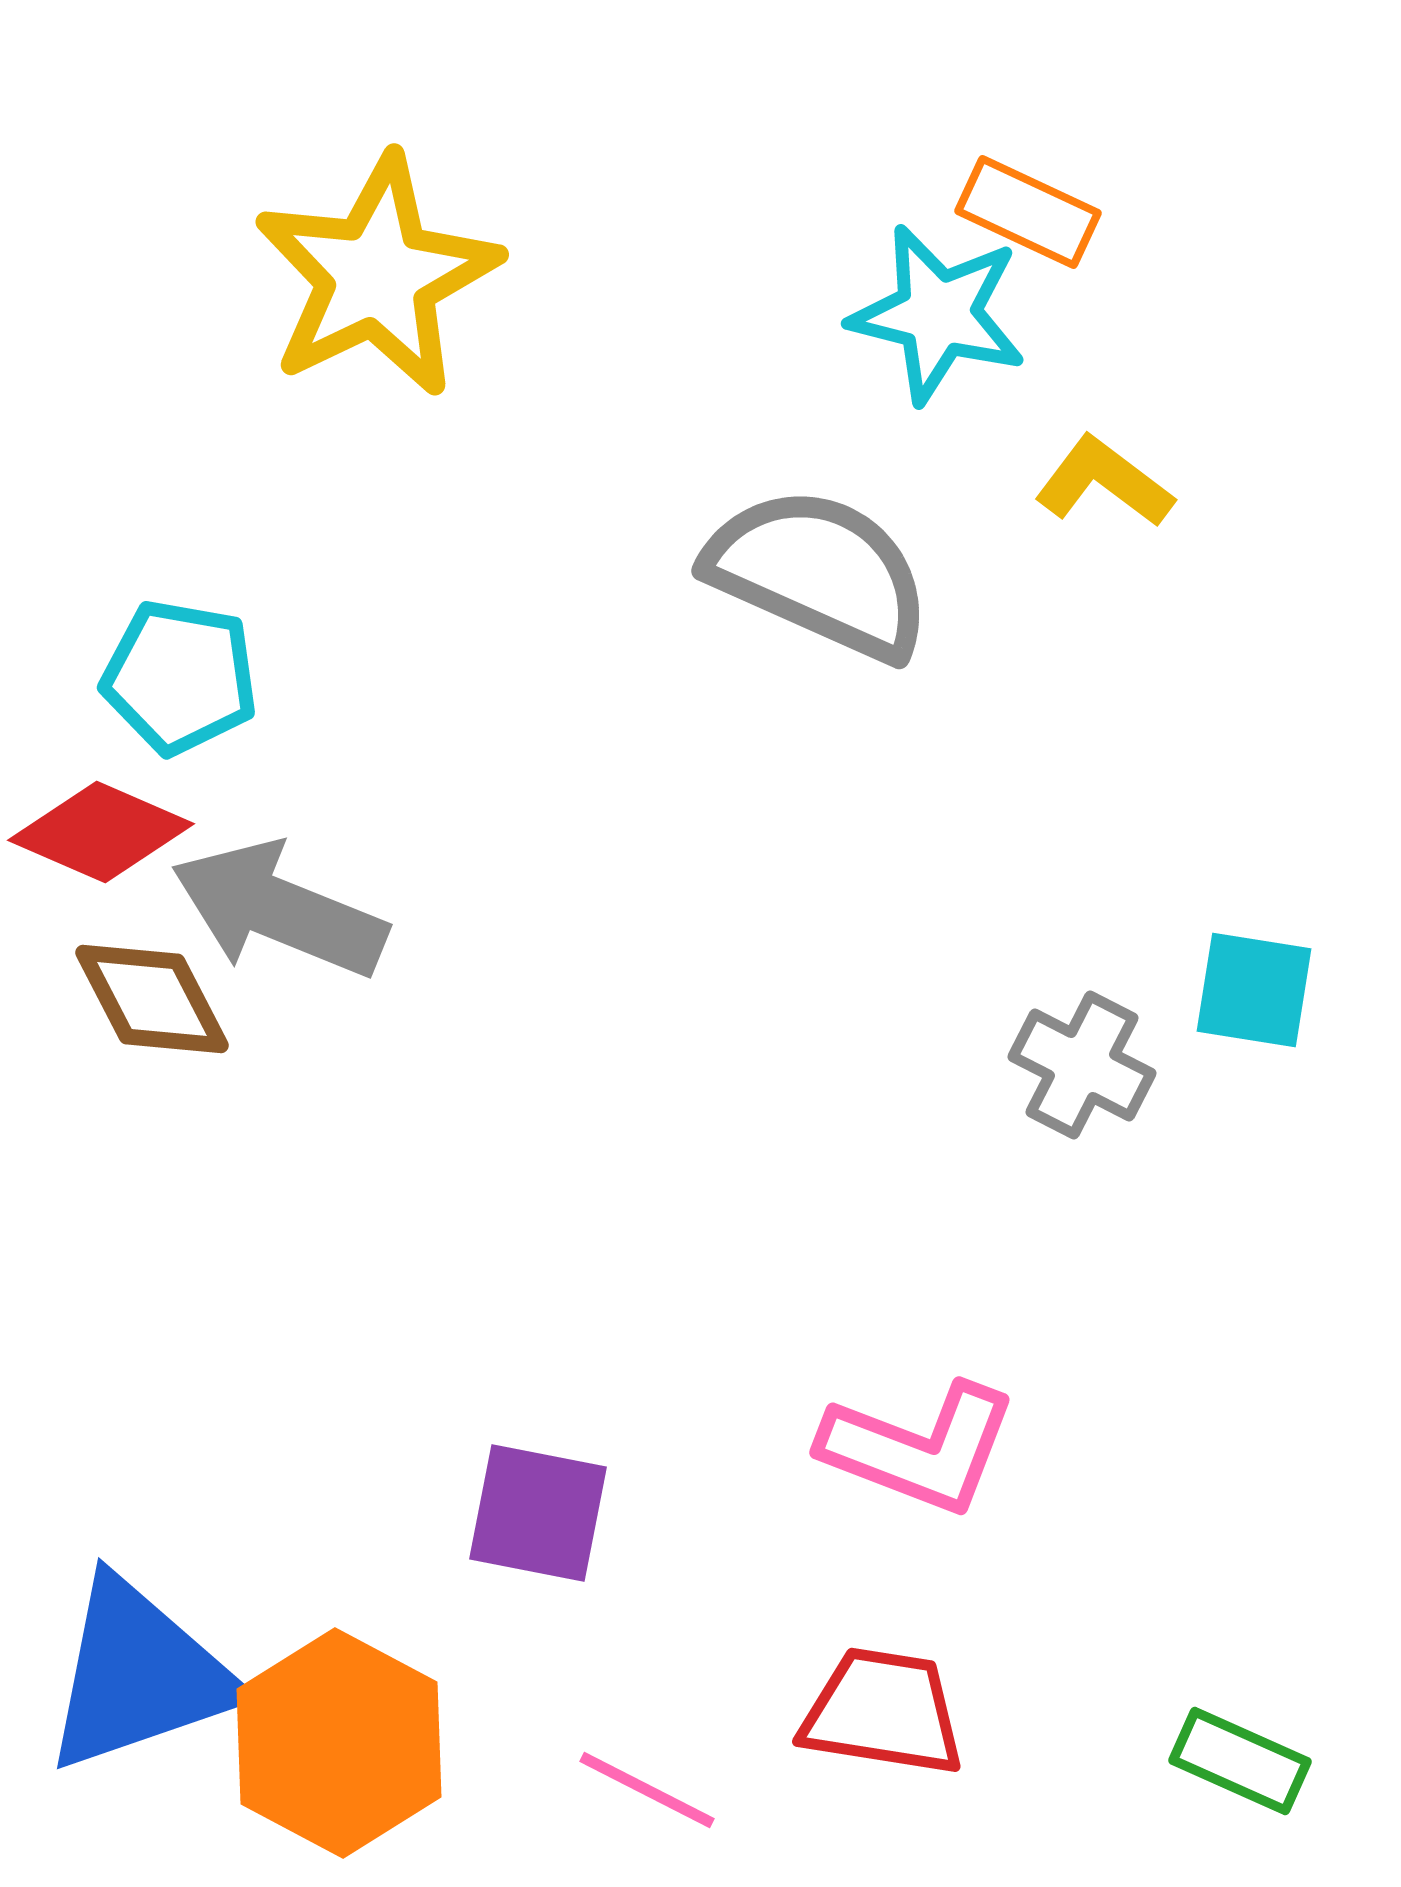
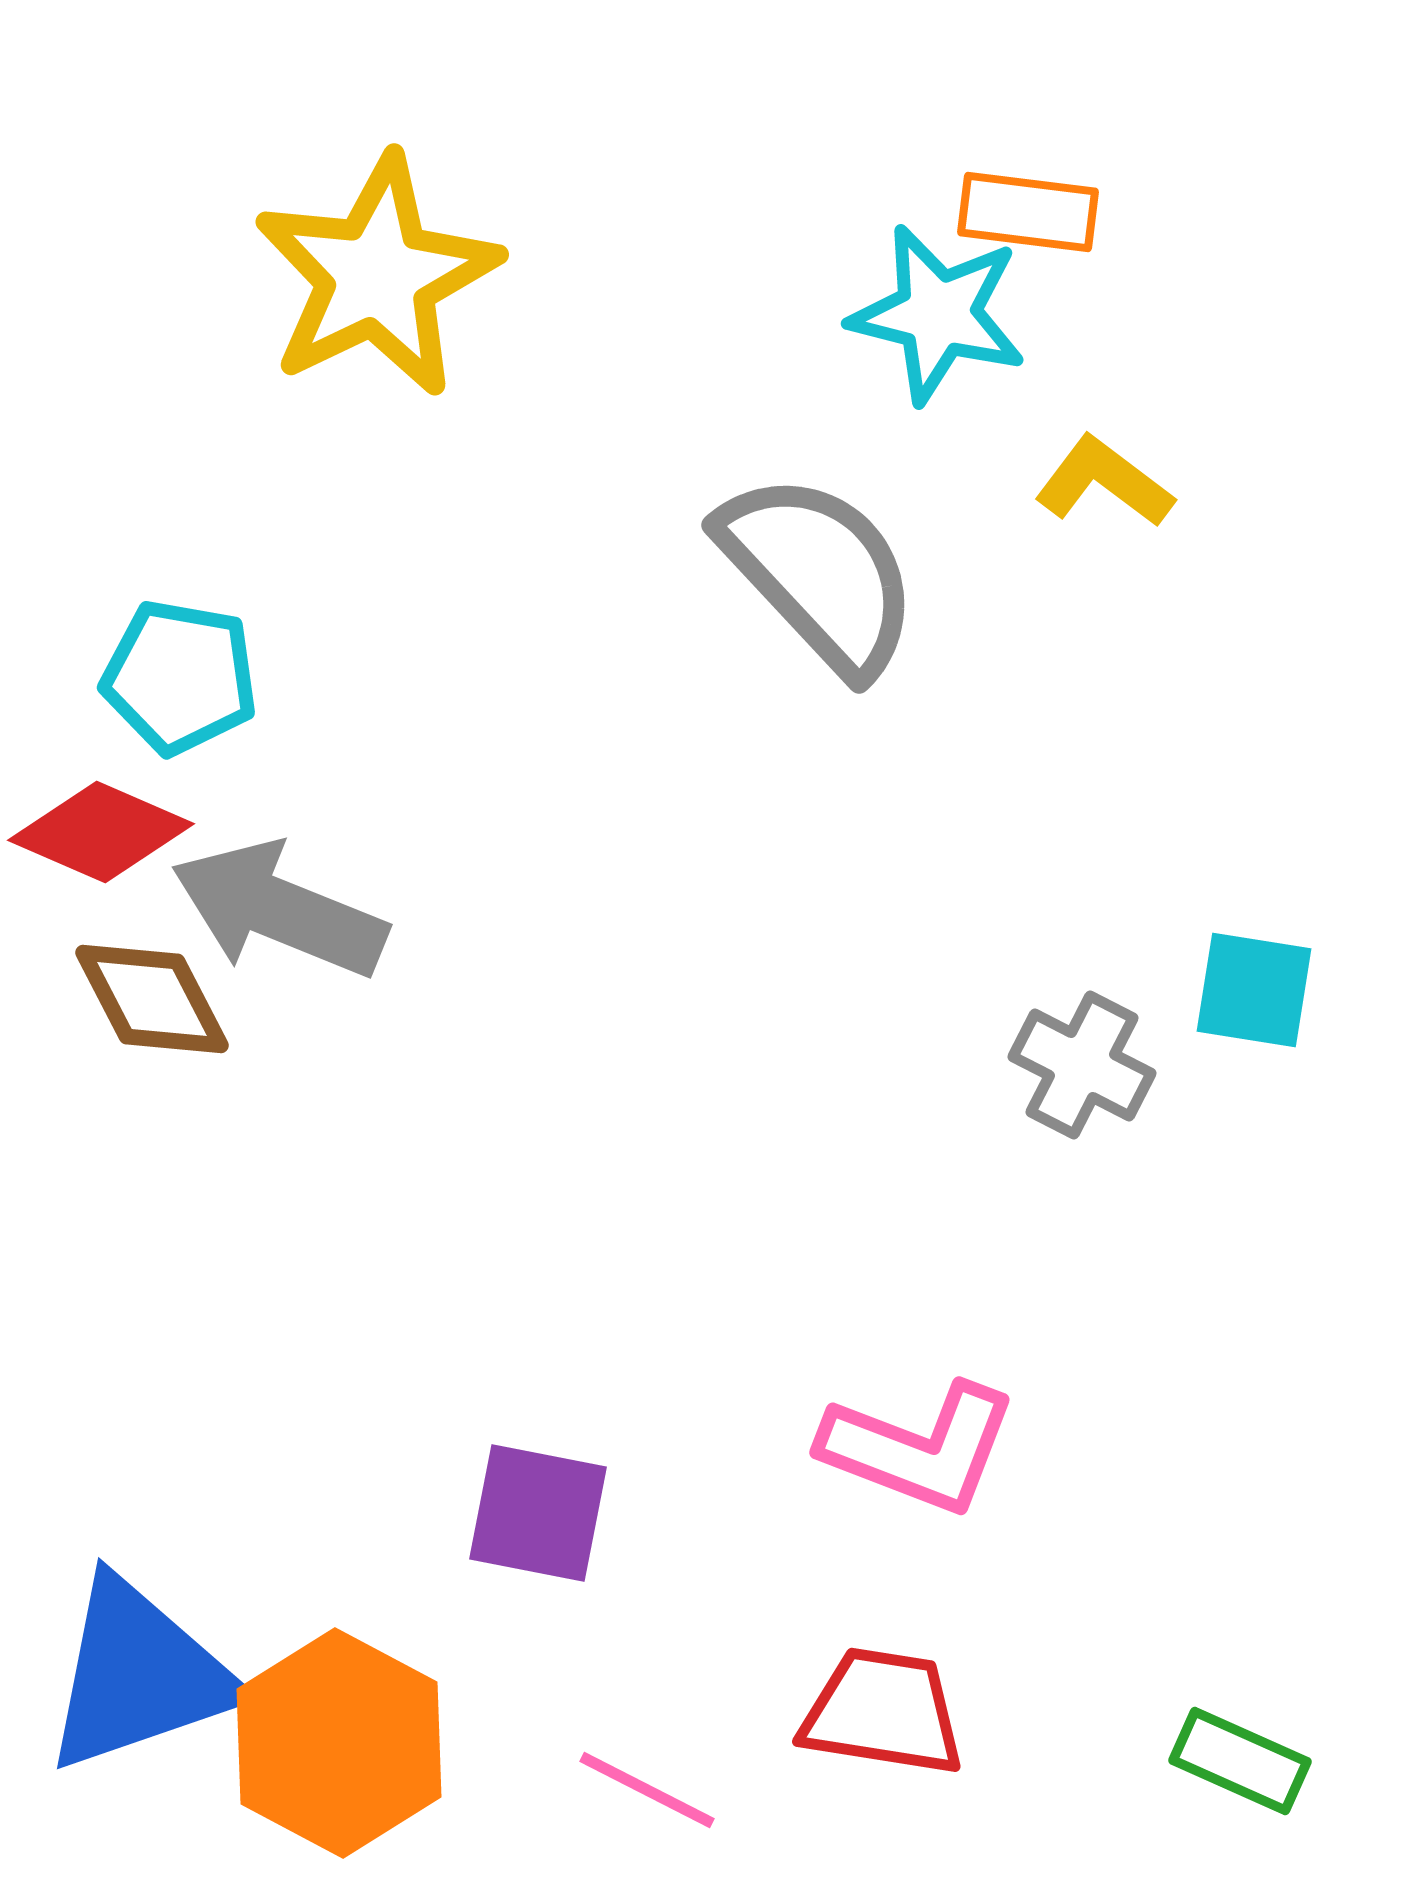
orange rectangle: rotated 18 degrees counterclockwise
gray semicircle: rotated 23 degrees clockwise
